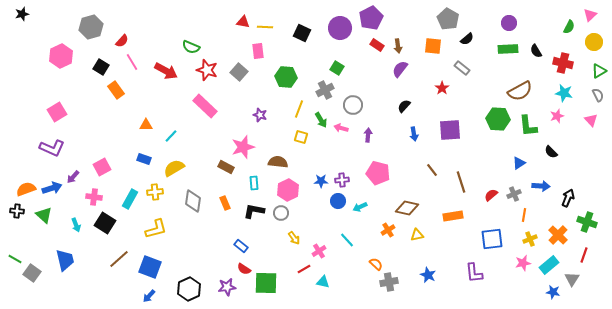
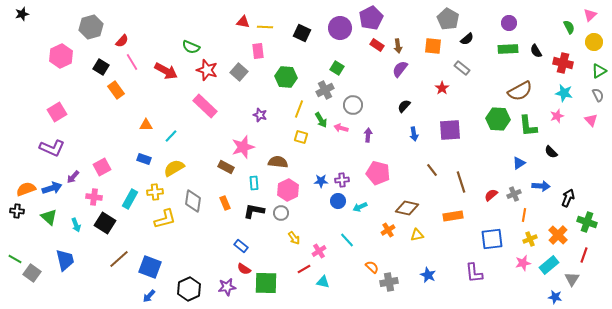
green semicircle at (569, 27): rotated 56 degrees counterclockwise
green triangle at (44, 215): moved 5 px right, 2 px down
yellow L-shape at (156, 229): moved 9 px right, 10 px up
orange semicircle at (376, 264): moved 4 px left, 3 px down
blue star at (553, 292): moved 2 px right, 5 px down
